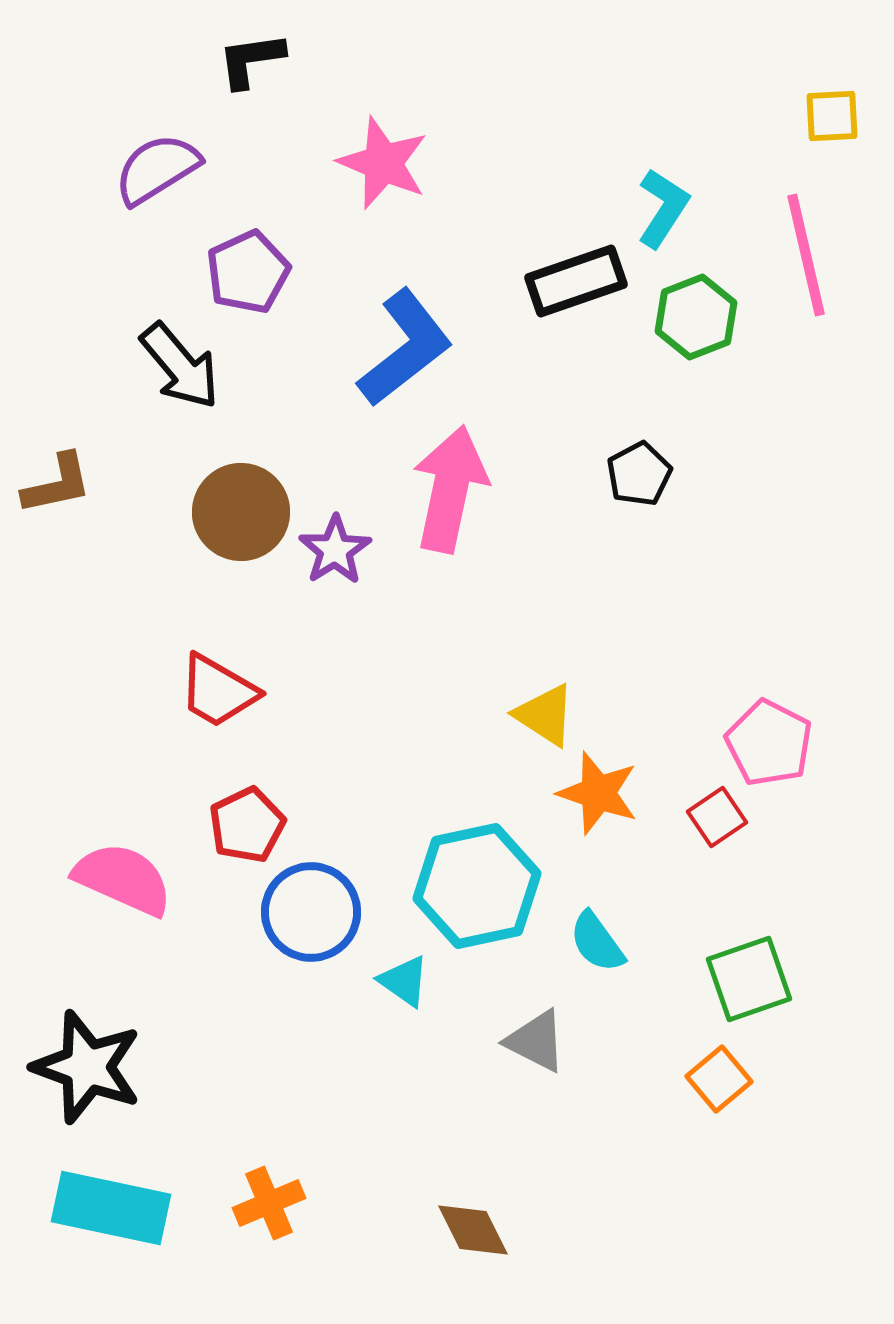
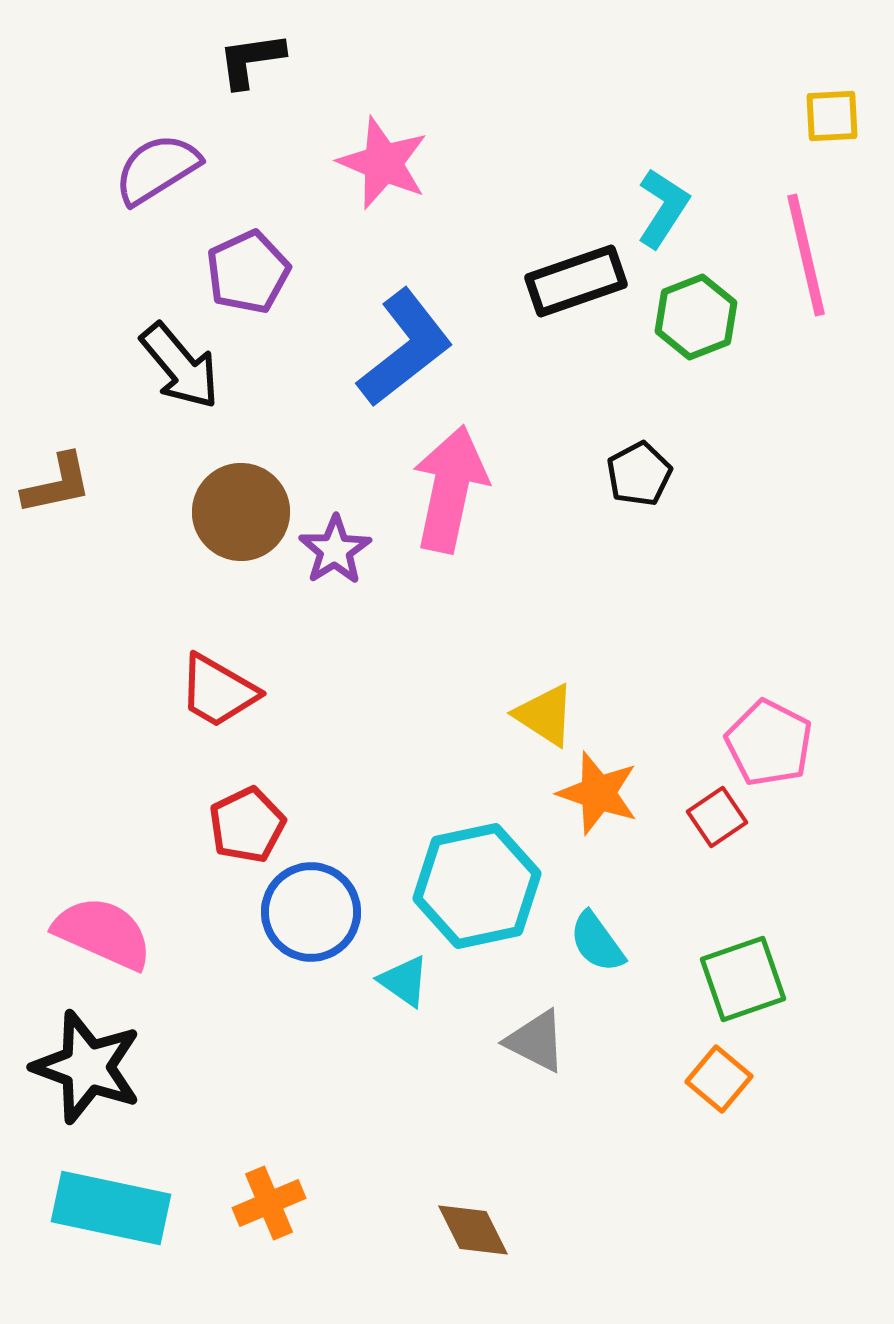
pink semicircle: moved 20 px left, 54 px down
green square: moved 6 px left
orange square: rotated 10 degrees counterclockwise
